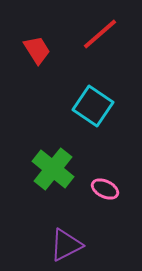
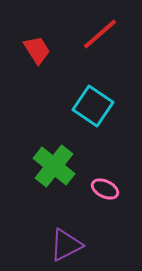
green cross: moved 1 px right, 3 px up
